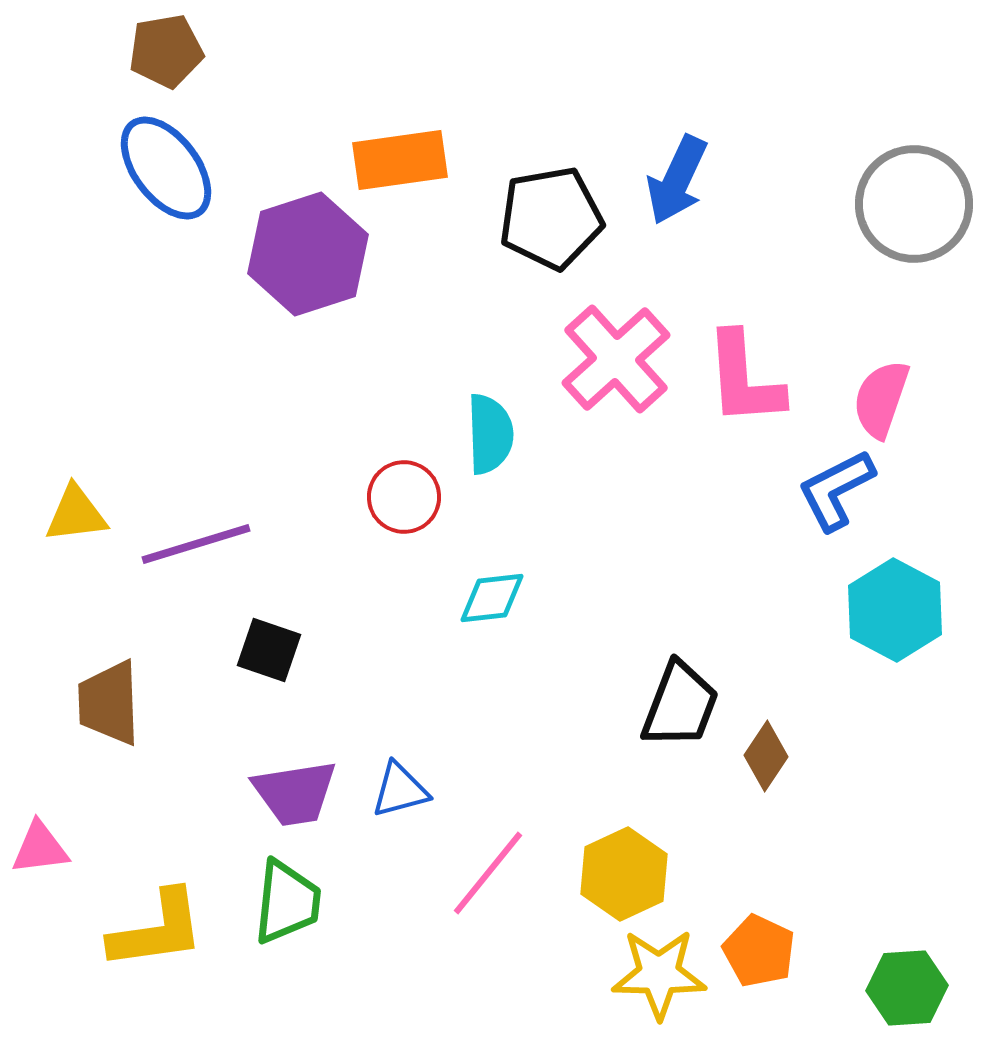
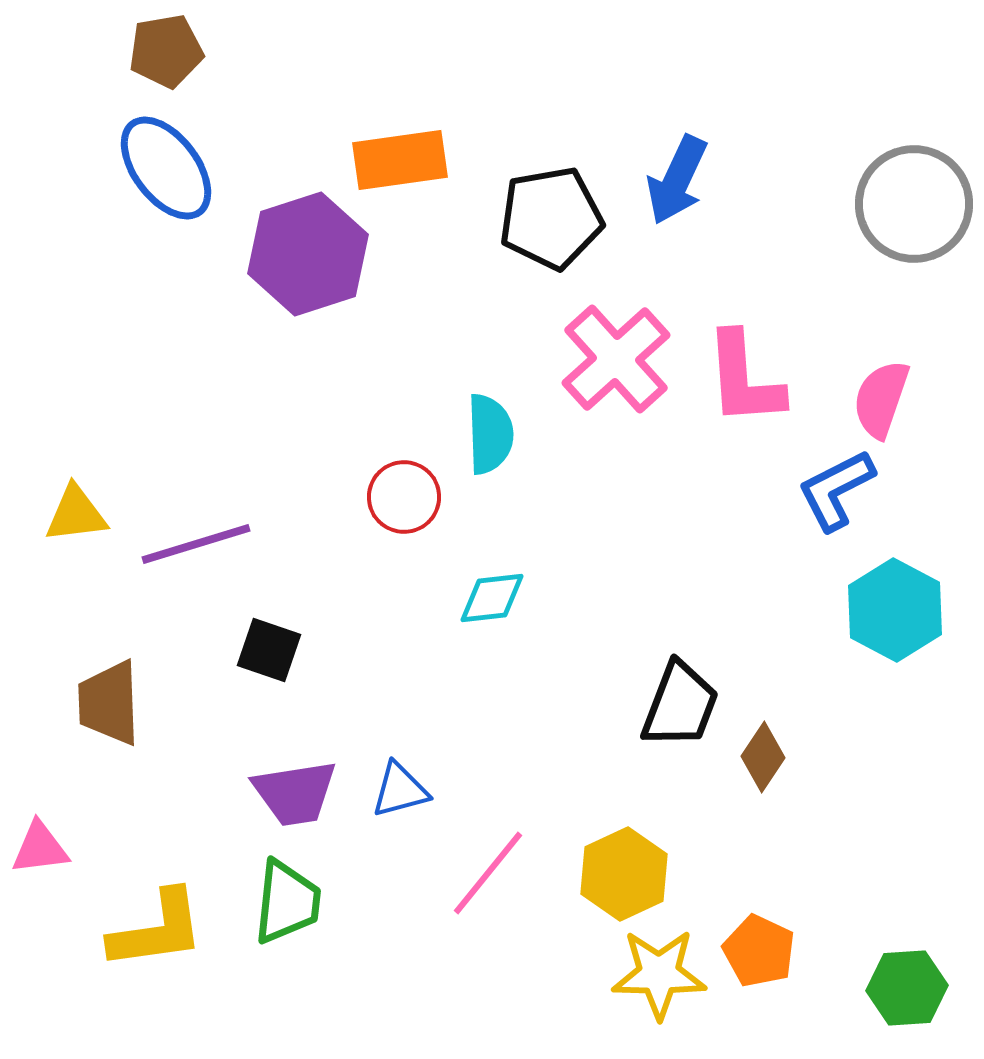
brown diamond: moved 3 px left, 1 px down
